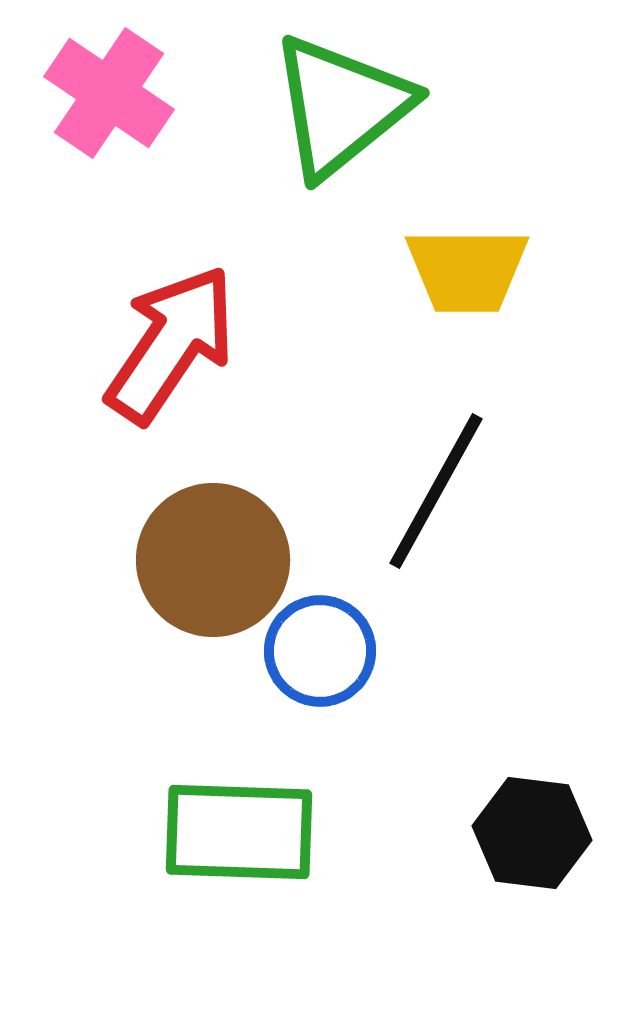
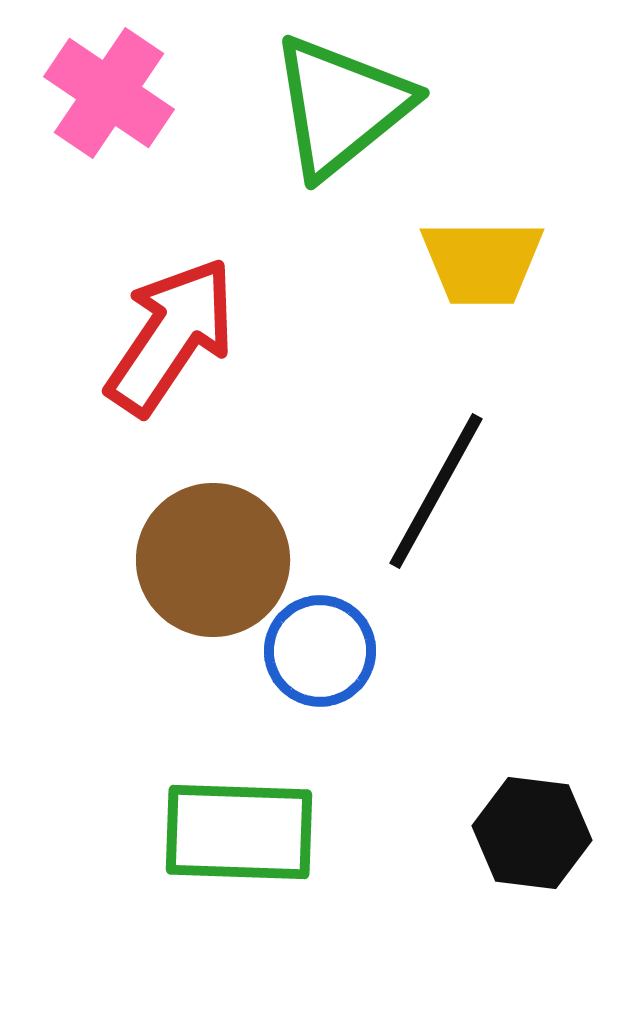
yellow trapezoid: moved 15 px right, 8 px up
red arrow: moved 8 px up
